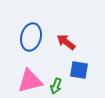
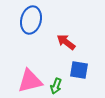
blue ellipse: moved 17 px up
